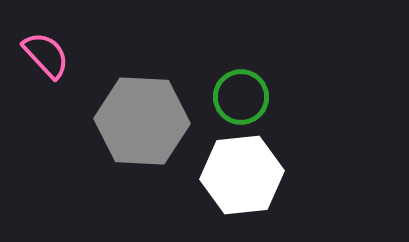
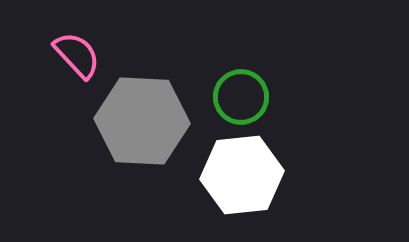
pink semicircle: moved 31 px right
